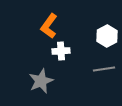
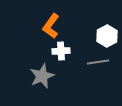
orange L-shape: moved 2 px right
gray line: moved 6 px left, 7 px up
gray star: moved 1 px right, 5 px up
